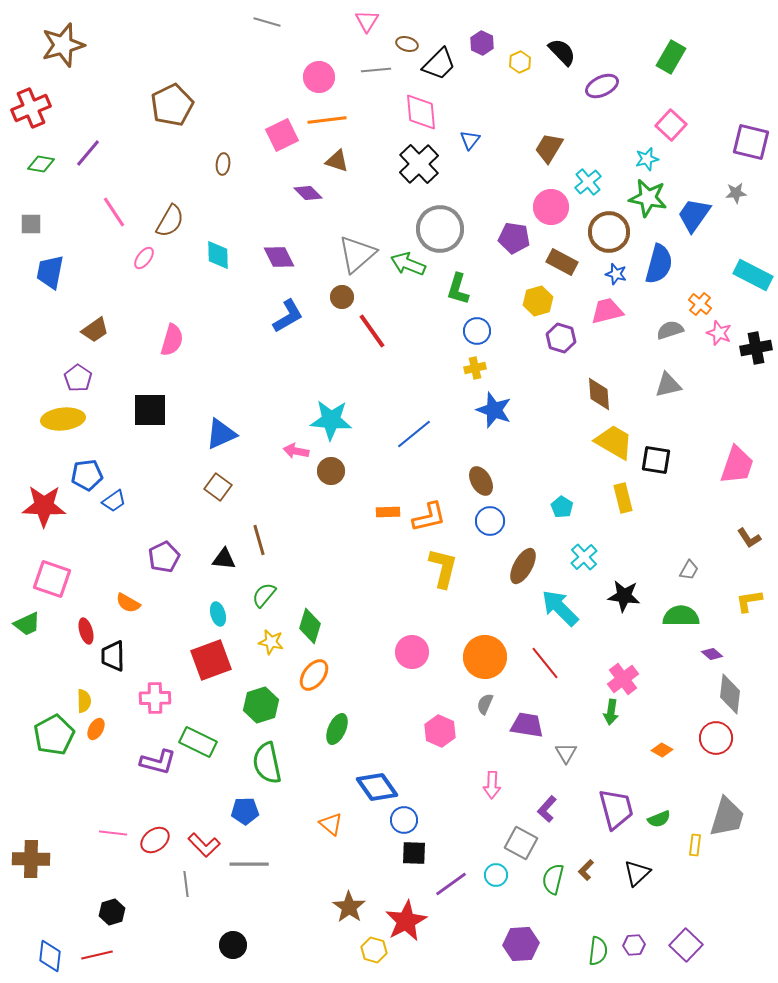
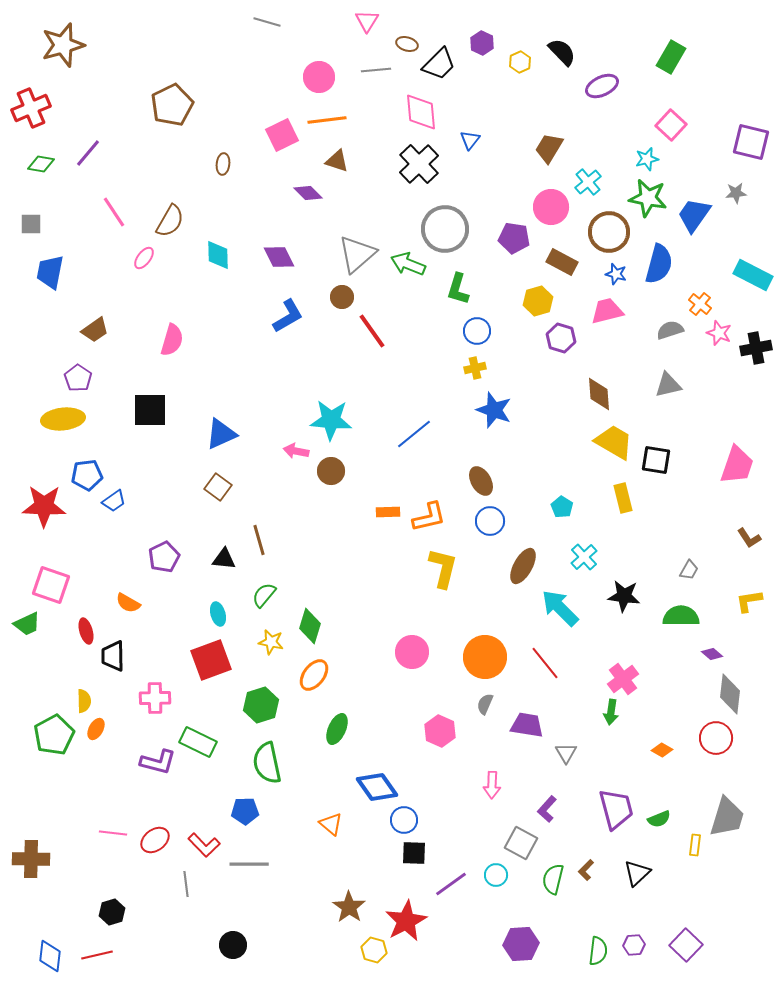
gray circle at (440, 229): moved 5 px right
pink square at (52, 579): moved 1 px left, 6 px down
